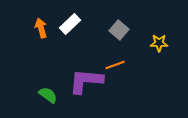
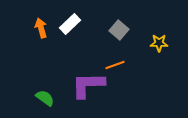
purple L-shape: moved 2 px right, 4 px down; rotated 6 degrees counterclockwise
green semicircle: moved 3 px left, 3 px down
